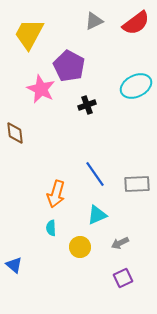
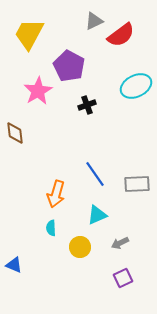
red semicircle: moved 15 px left, 12 px down
pink star: moved 3 px left, 2 px down; rotated 16 degrees clockwise
blue triangle: rotated 18 degrees counterclockwise
